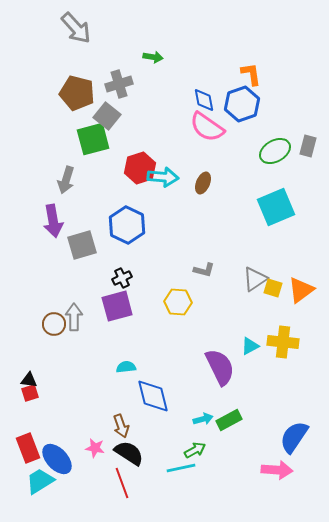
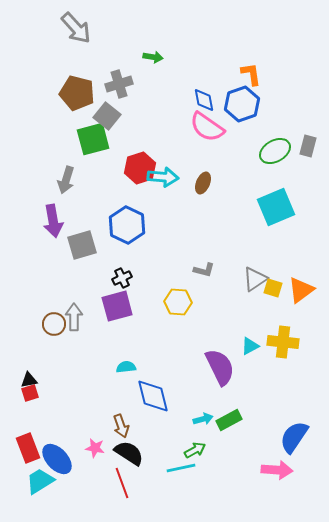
black triangle at (29, 380): rotated 18 degrees counterclockwise
